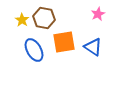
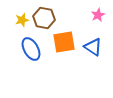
pink star: moved 1 px down
yellow star: rotated 24 degrees clockwise
blue ellipse: moved 3 px left, 1 px up
